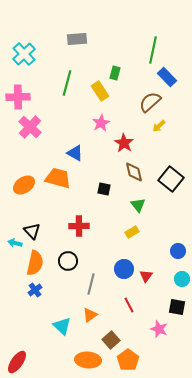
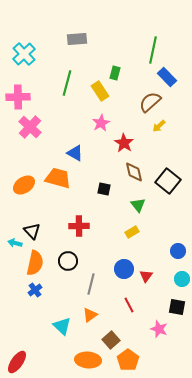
black square at (171, 179): moved 3 px left, 2 px down
